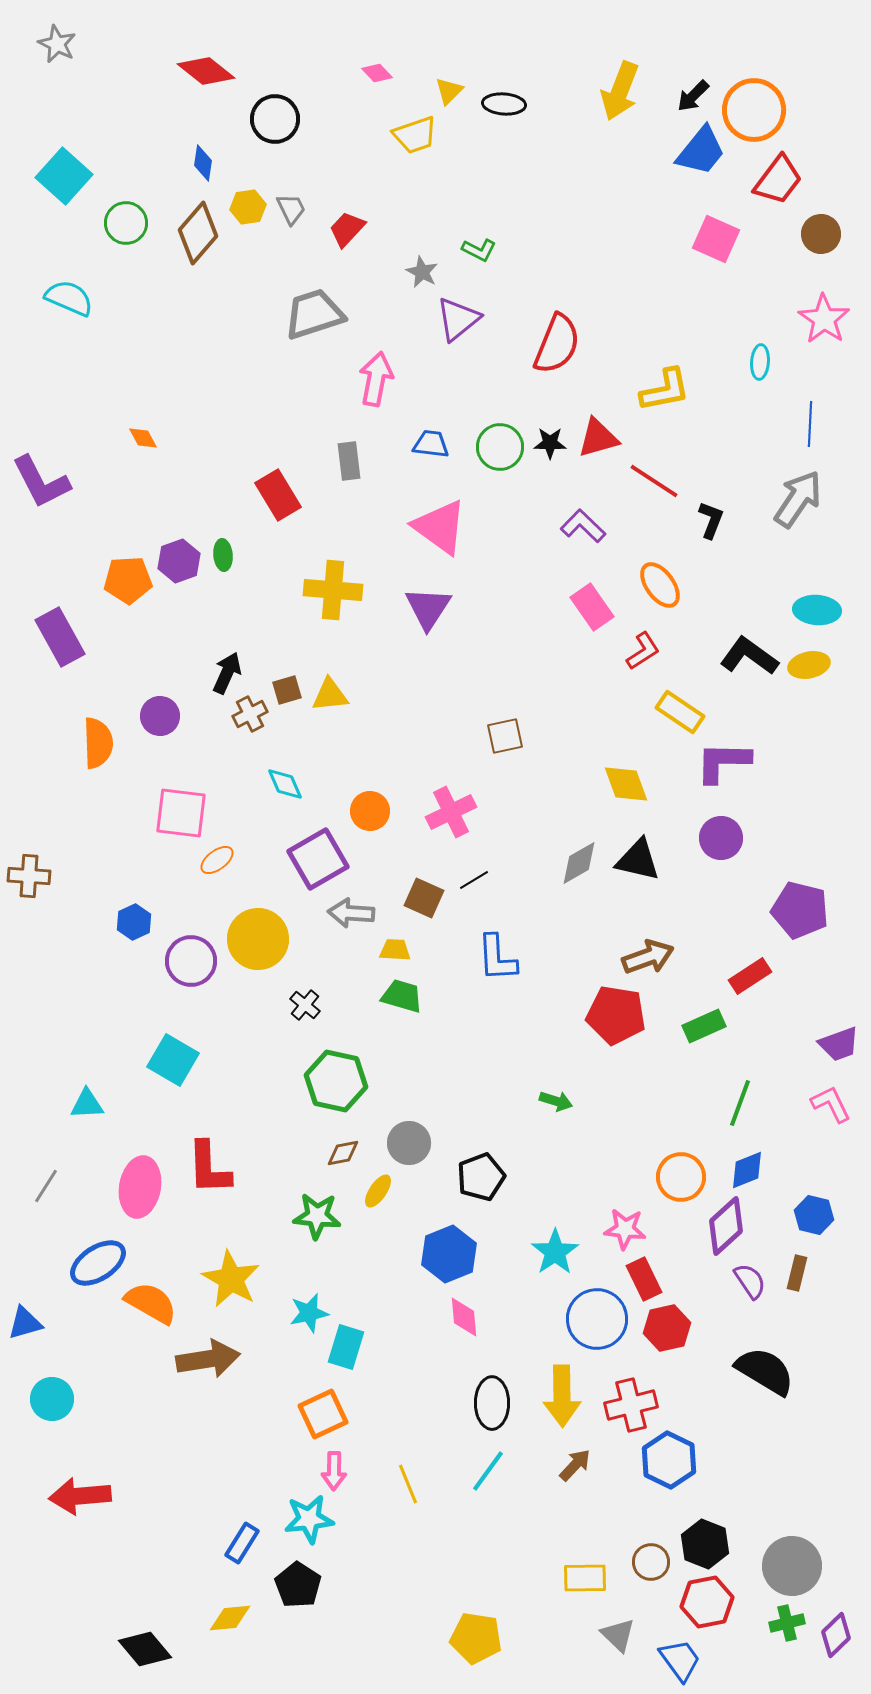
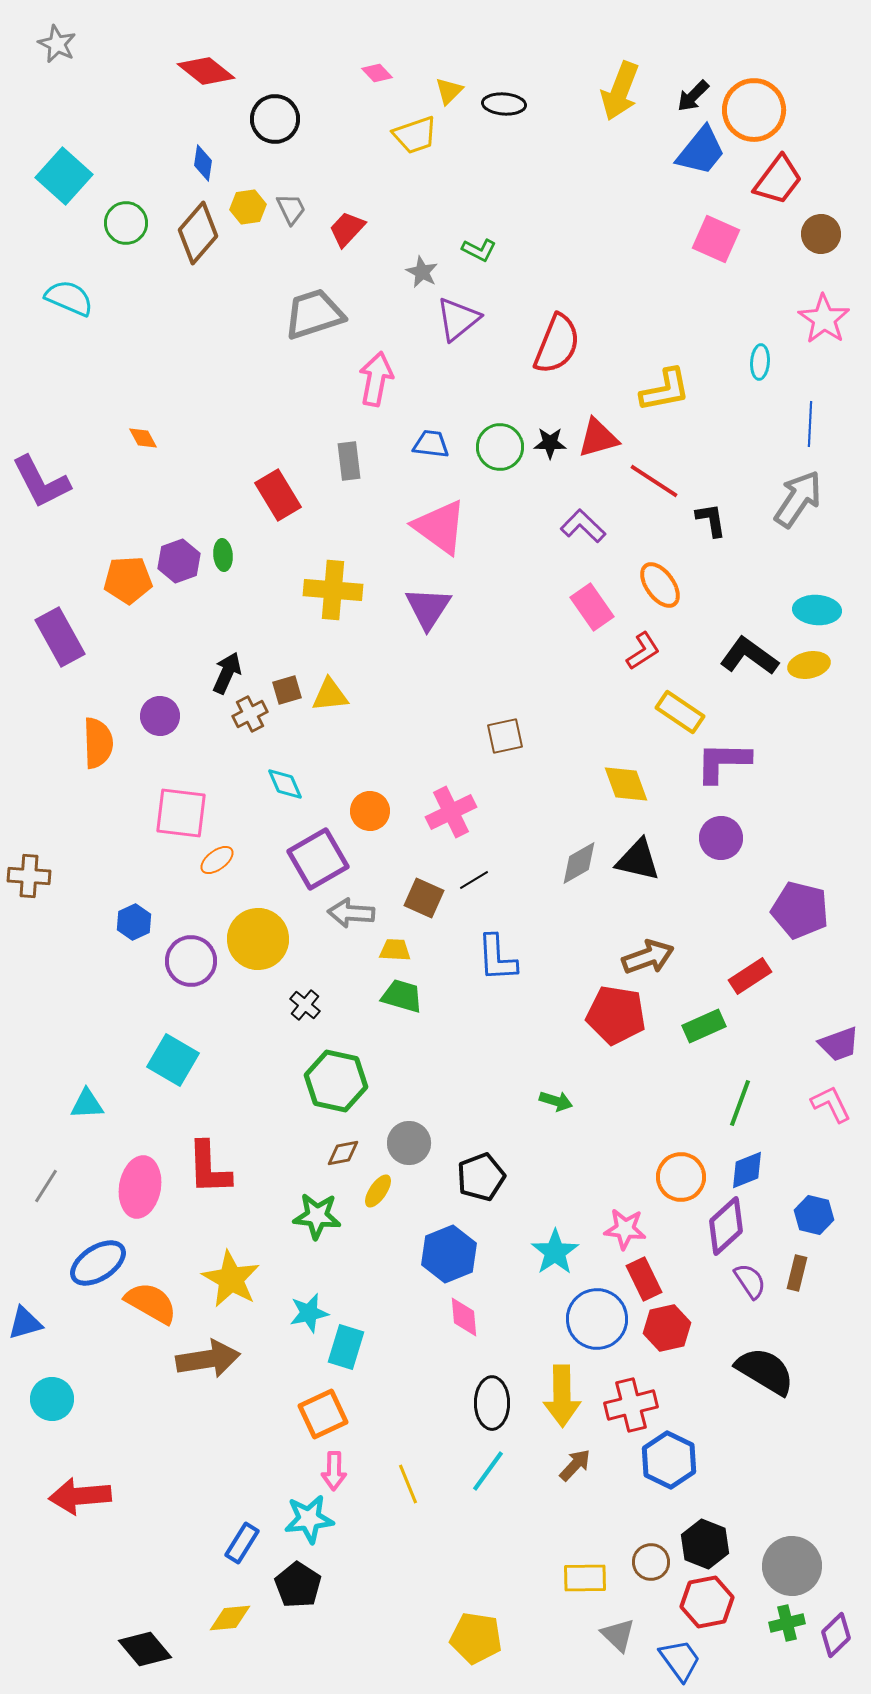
black L-shape at (711, 520): rotated 30 degrees counterclockwise
